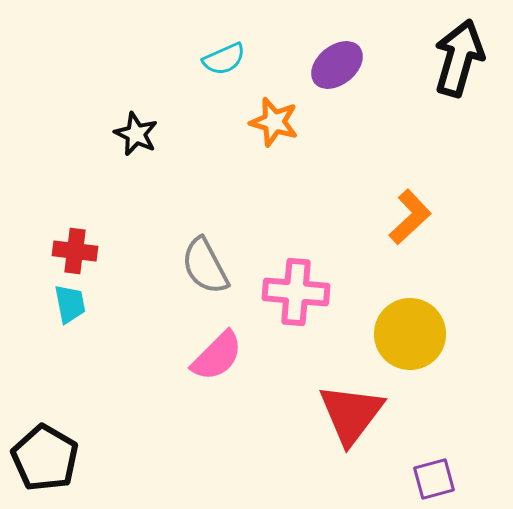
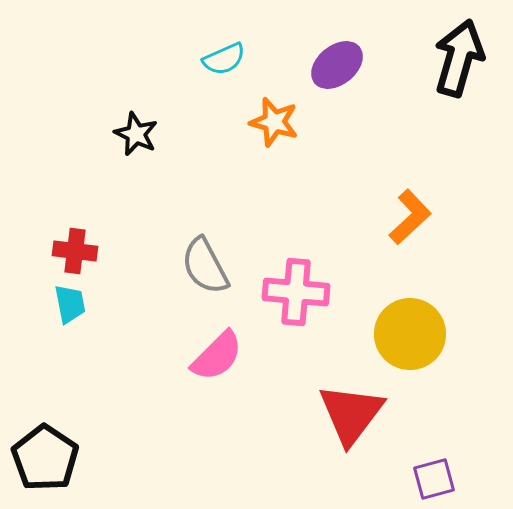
black pentagon: rotated 4 degrees clockwise
